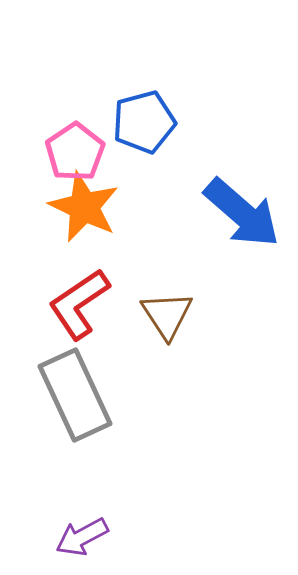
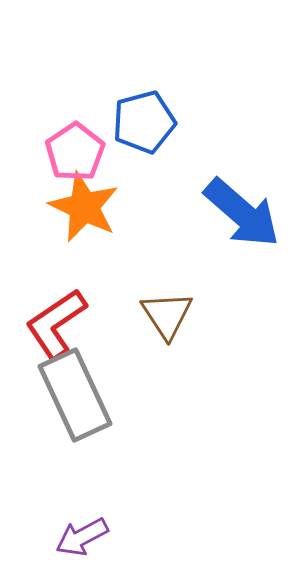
red L-shape: moved 23 px left, 20 px down
